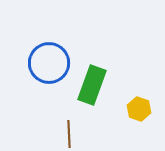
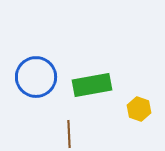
blue circle: moved 13 px left, 14 px down
green rectangle: rotated 60 degrees clockwise
